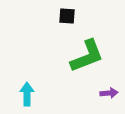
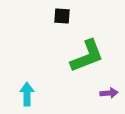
black square: moved 5 px left
